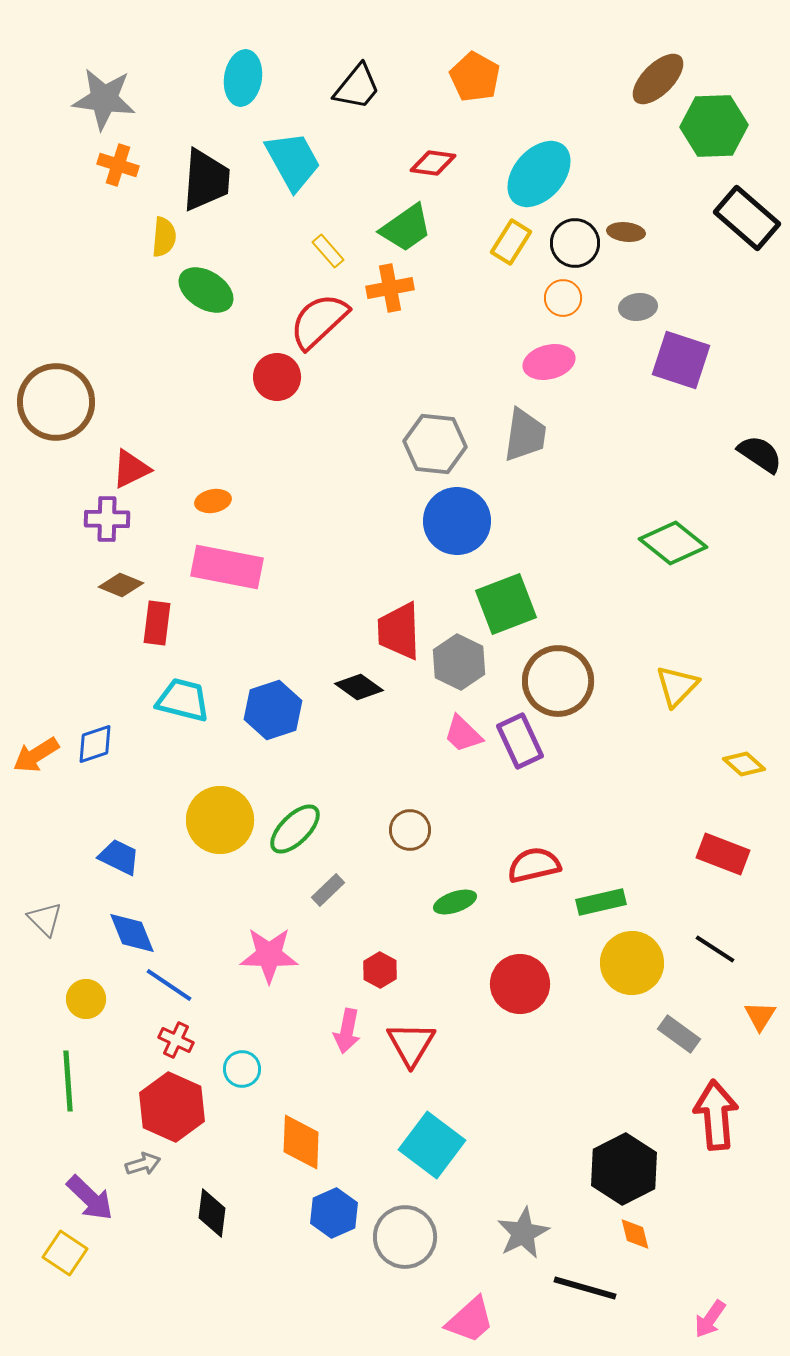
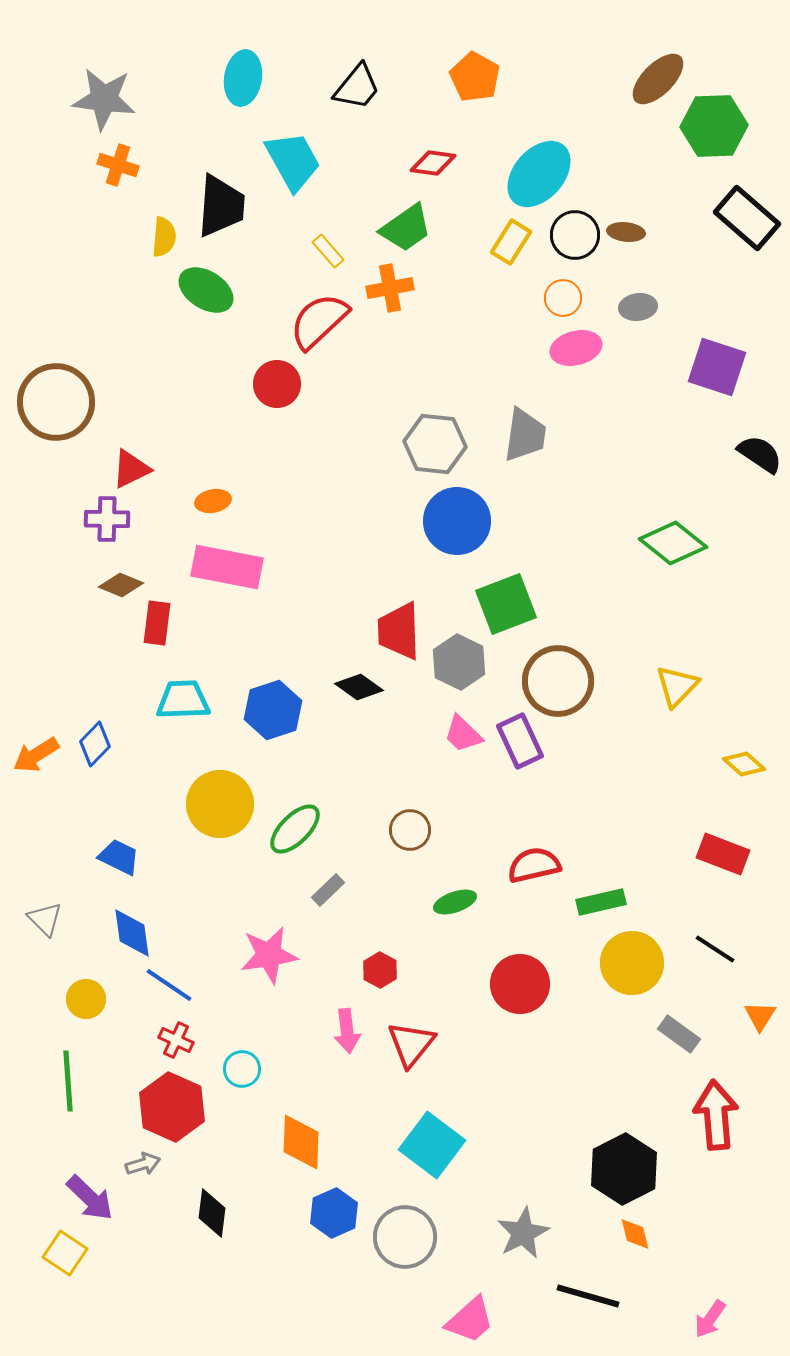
black trapezoid at (206, 180): moved 15 px right, 26 px down
black circle at (575, 243): moved 8 px up
purple square at (681, 360): moved 36 px right, 7 px down
pink ellipse at (549, 362): moved 27 px right, 14 px up
red circle at (277, 377): moved 7 px down
cyan trapezoid at (183, 700): rotated 16 degrees counterclockwise
blue diamond at (95, 744): rotated 27 degrees counterclockwise
yellow circle at (220, 820): moved 16 px up
blue diamond at (132, 933): rotated 14 degrees clockwise
pink star at (269, 955): rotated 10 degrees counterclockwise
pink arrow at (347, 1031): rotated 18 degrees counterclockwise
red triangle at (411, 1044): rotated 8 degrees clockwise
black line at (585, 1288): moved 3 px right, 8 px down
